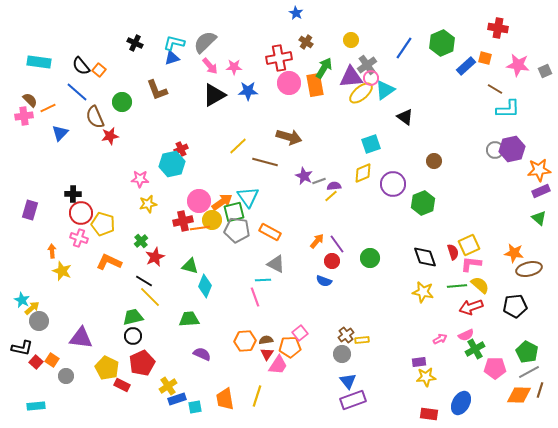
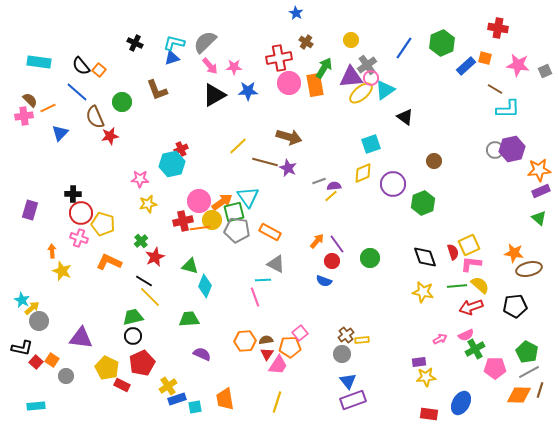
purple star at (304, 176): moved 16 px left, 8 px up
yellow line at (257, 396): moved 20 px right, 6 px down
